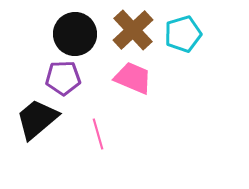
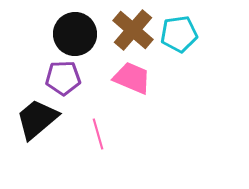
brown cross: rotated 6 degrees counterclockwise
cyan pentagon: moved 4 px left; rotated 9 degrees clockwise
pink trapezoid: moved 1 px left
